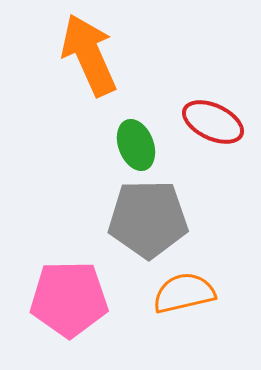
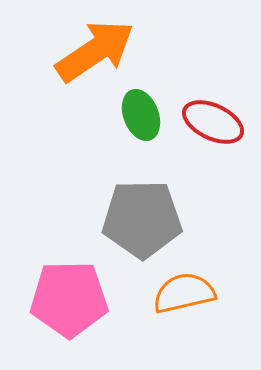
orange arrow: moved 6 px right, 4 px up; rotated 80 degrees clockwise
green ellipse: moved 5 px right, 30 px up
gray pentagon: moved 6 px left
